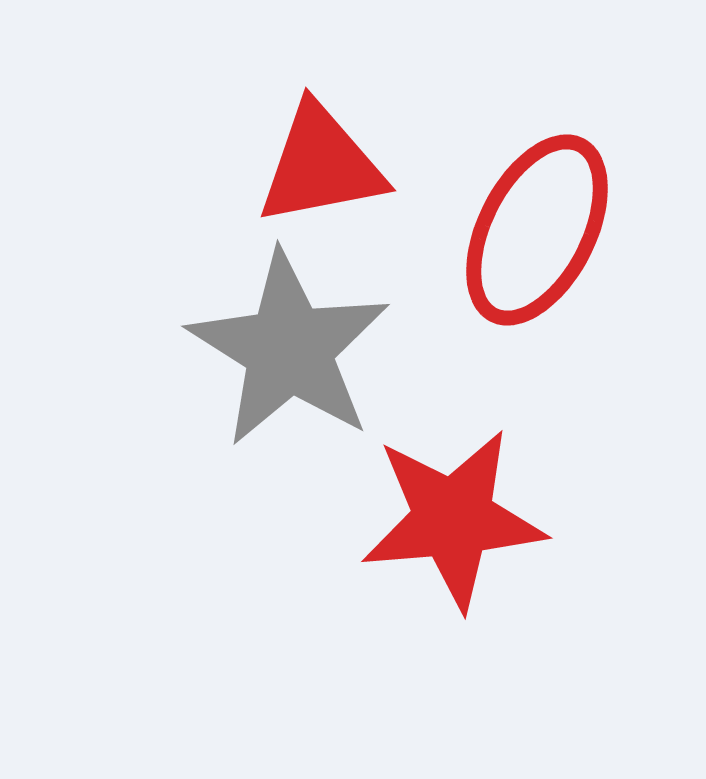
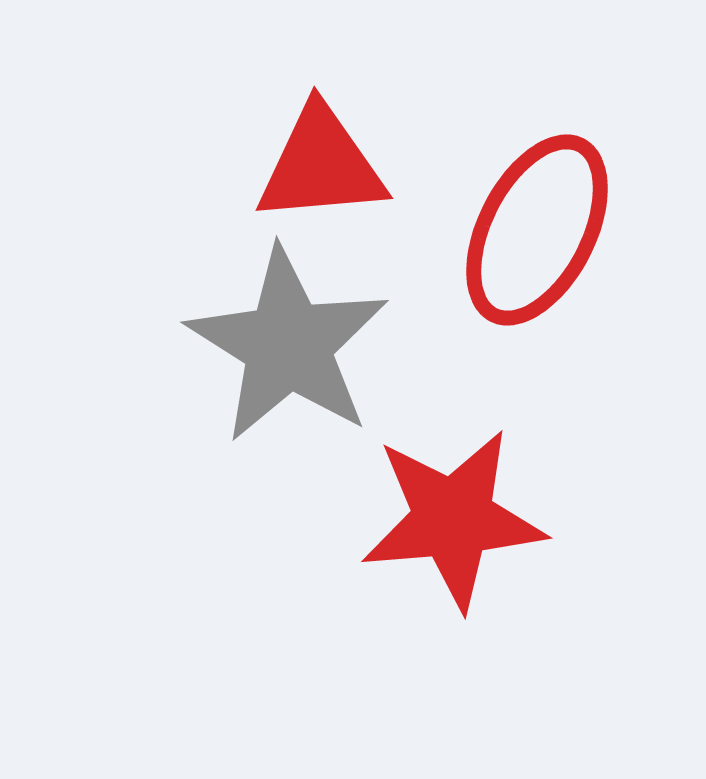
red triangle: rotated 6 degrees clockwise
gray star: moved 1 px left, 4 px up
